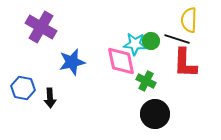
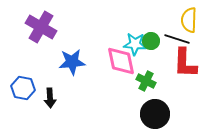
blue star: rotated 8 degrees clockwise
